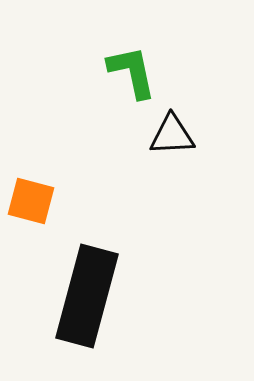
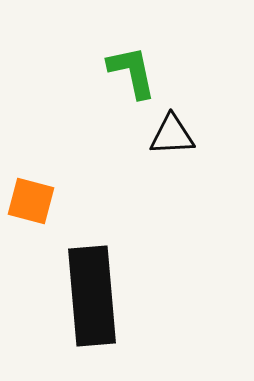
black rectangle: moved 5 px right; rotated 20 degrees counterclockwise
